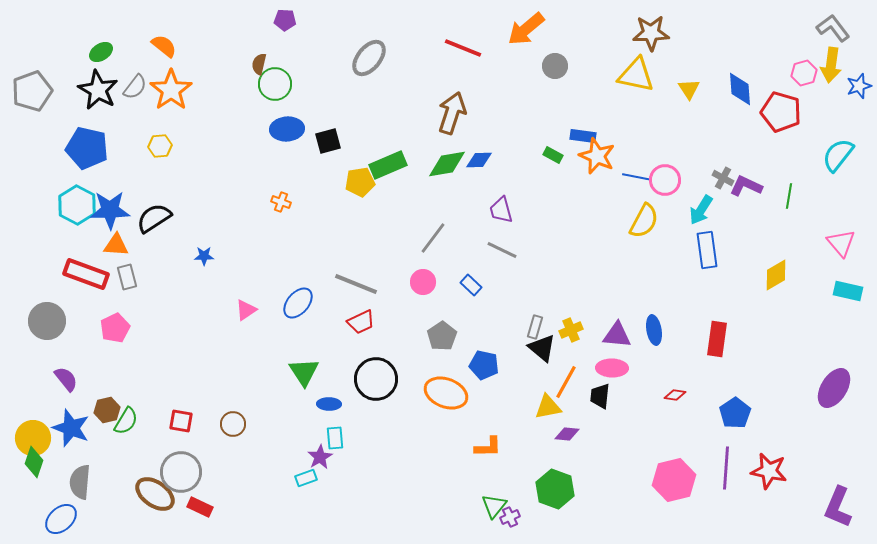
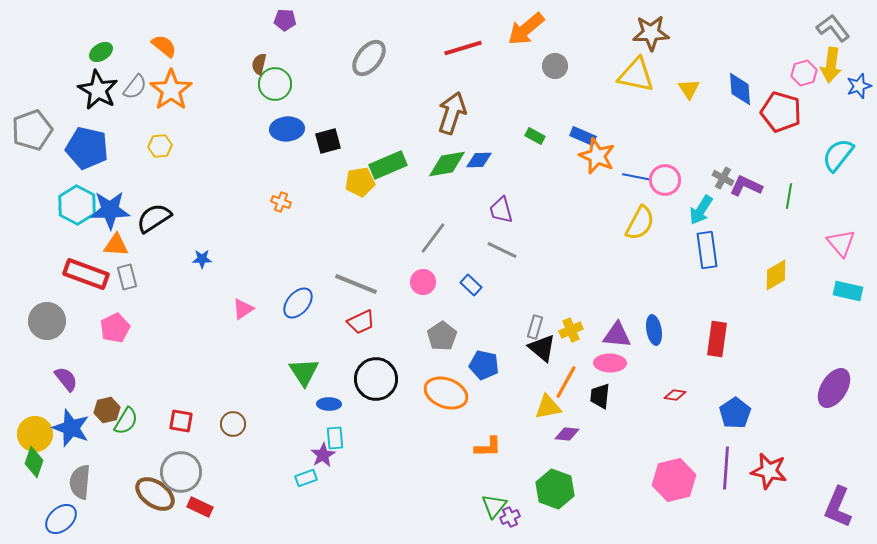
red line at (463, 48): rotated 39 degrees counterclockwise
gray pentagon at (32, 91): moved 39 px down
blue rectangle at (583, 136): rotated 15 degrees clockwise
green rectangle at (553, 155): moved 18 px left, 19 px up
yellow semicircle at (644, 221): moved 4 px left, 2 px down
blue star at (204, 256): moved 2 px left, 3 px down
pink triangle at (246, 310): moved 3 px left, 1 px up
pink ellipse at (612, 368): moved 2 px left, 5 px up
yellow circle at (33, 438): moved 2 px right, 4 px up
purple star at (320, 457): moved 3 px right, 2 px up
